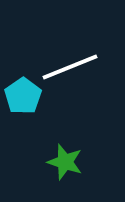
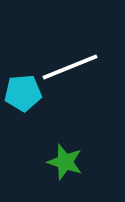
cyan pentagon: moved 3 px up; rotated 30 degrees clockwise
